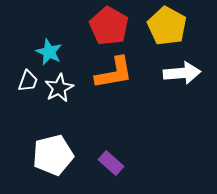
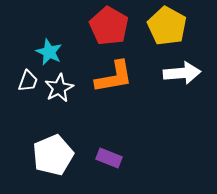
orange L-shape: moved 4 px down
white pentagon: rotated 9 degrees counterclockwise
purple rectangle: moved 2 px left, 5 px up; rotated 20 degrees counterclockwise
